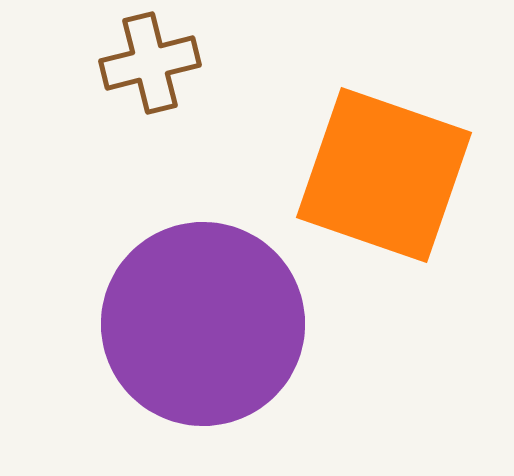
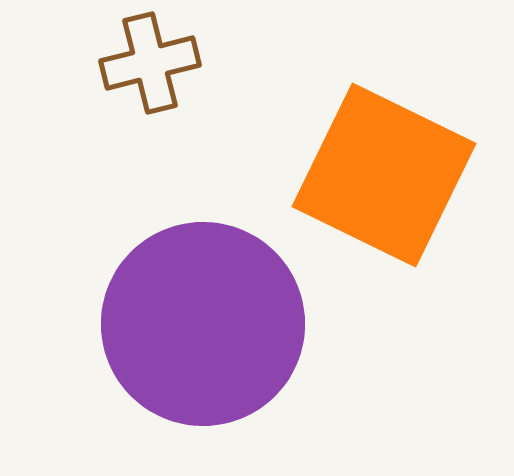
orange square: rotated 7 degrees clockwise
